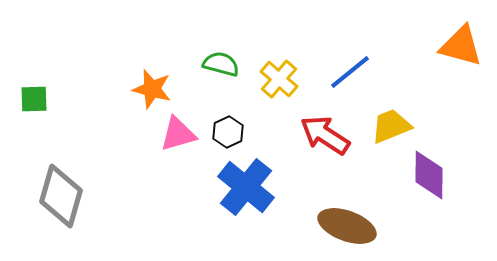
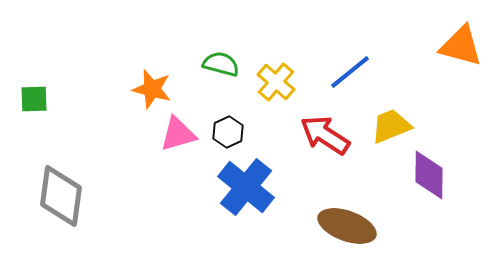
yellow cross: moved 3 px left, 3 px down
gray diamond: rotated 8 degrees counterclockwise
